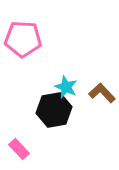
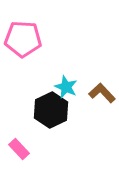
black hexagon: moved 3 px left; rotated 16 degrees counterclockwise
